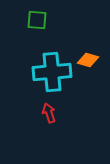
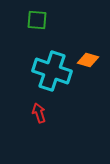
cyan cross: moved 1 px up; rotated 24 degrees clockwise
red arrow: moved 10 px left
